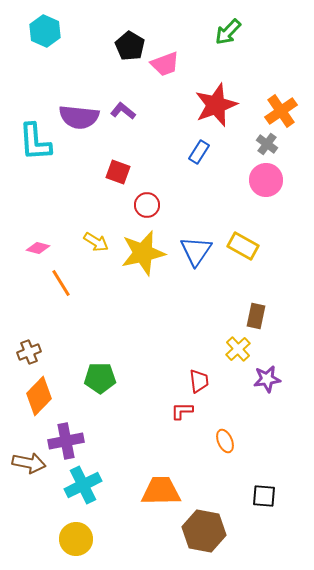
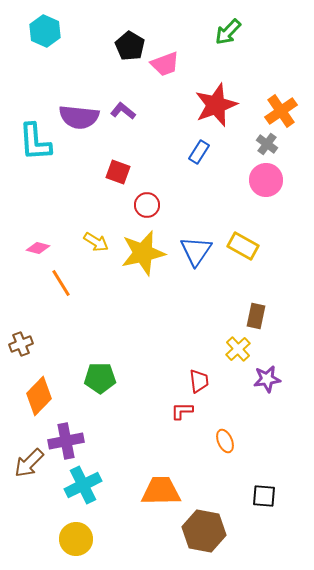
brown cross: moved 8 px left, 8 px up
brown arrow: rotated 124 degrees clockwise
